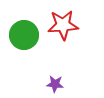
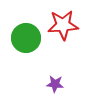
green circle: moved 2 px right, 3 px down
